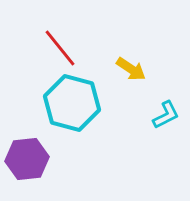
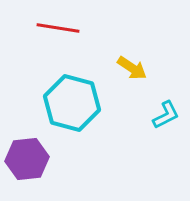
red line: moved 2 px left, 20 px up; rotated 42 degrees counterclockwise
yellow arrow: moved 1 px right, 1 px up
